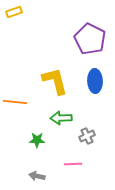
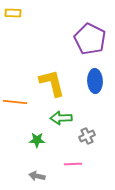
yellow rectangle: moved 1 px left, 1 px down; rotated 21 degrees clockwise
yellow L-shape: moved 3 px left, 2 px down
